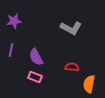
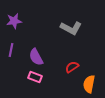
red semicircle: rotated 40 degrees counterclockwise
